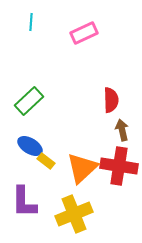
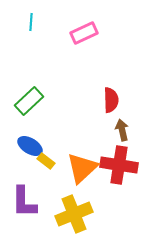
red cross: moved 1 px up
